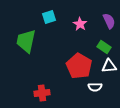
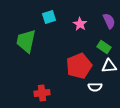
red pentagon: rotated 20 degrees clockwise
